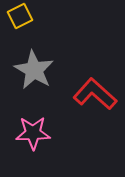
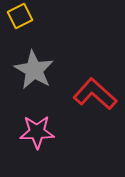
pink star: moved 4 px right, 1 px up
